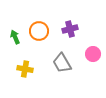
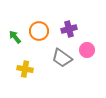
purple cross: moved 1 px left
green arrow: rotated 16 degrees counterclockwise
pink circle: moved 6 px left, 4 px up
gray trapezoid: moved 5 px up; rotated 25 degrees counterclockwise
